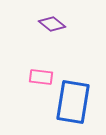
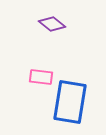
blue rectangle: moved 3 px left
